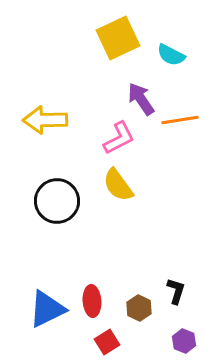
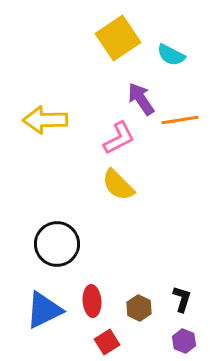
yellow square: rotated 9 degrees counterclockwise
yellow semicircle: rotated 9 degrees counterclockwise
black circle: moved 43 px down
black L-shape: moved 6 px right, 8 px down
blue triangle: moved 3 px left, 1 px down
